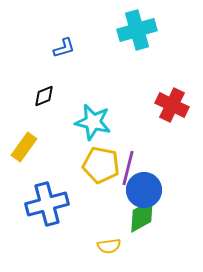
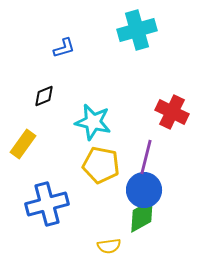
red cross: moved 7 px down
yellow rectangle: moved 1 px left, 3 px up
purple line: moved 18 px right, 11 px up
